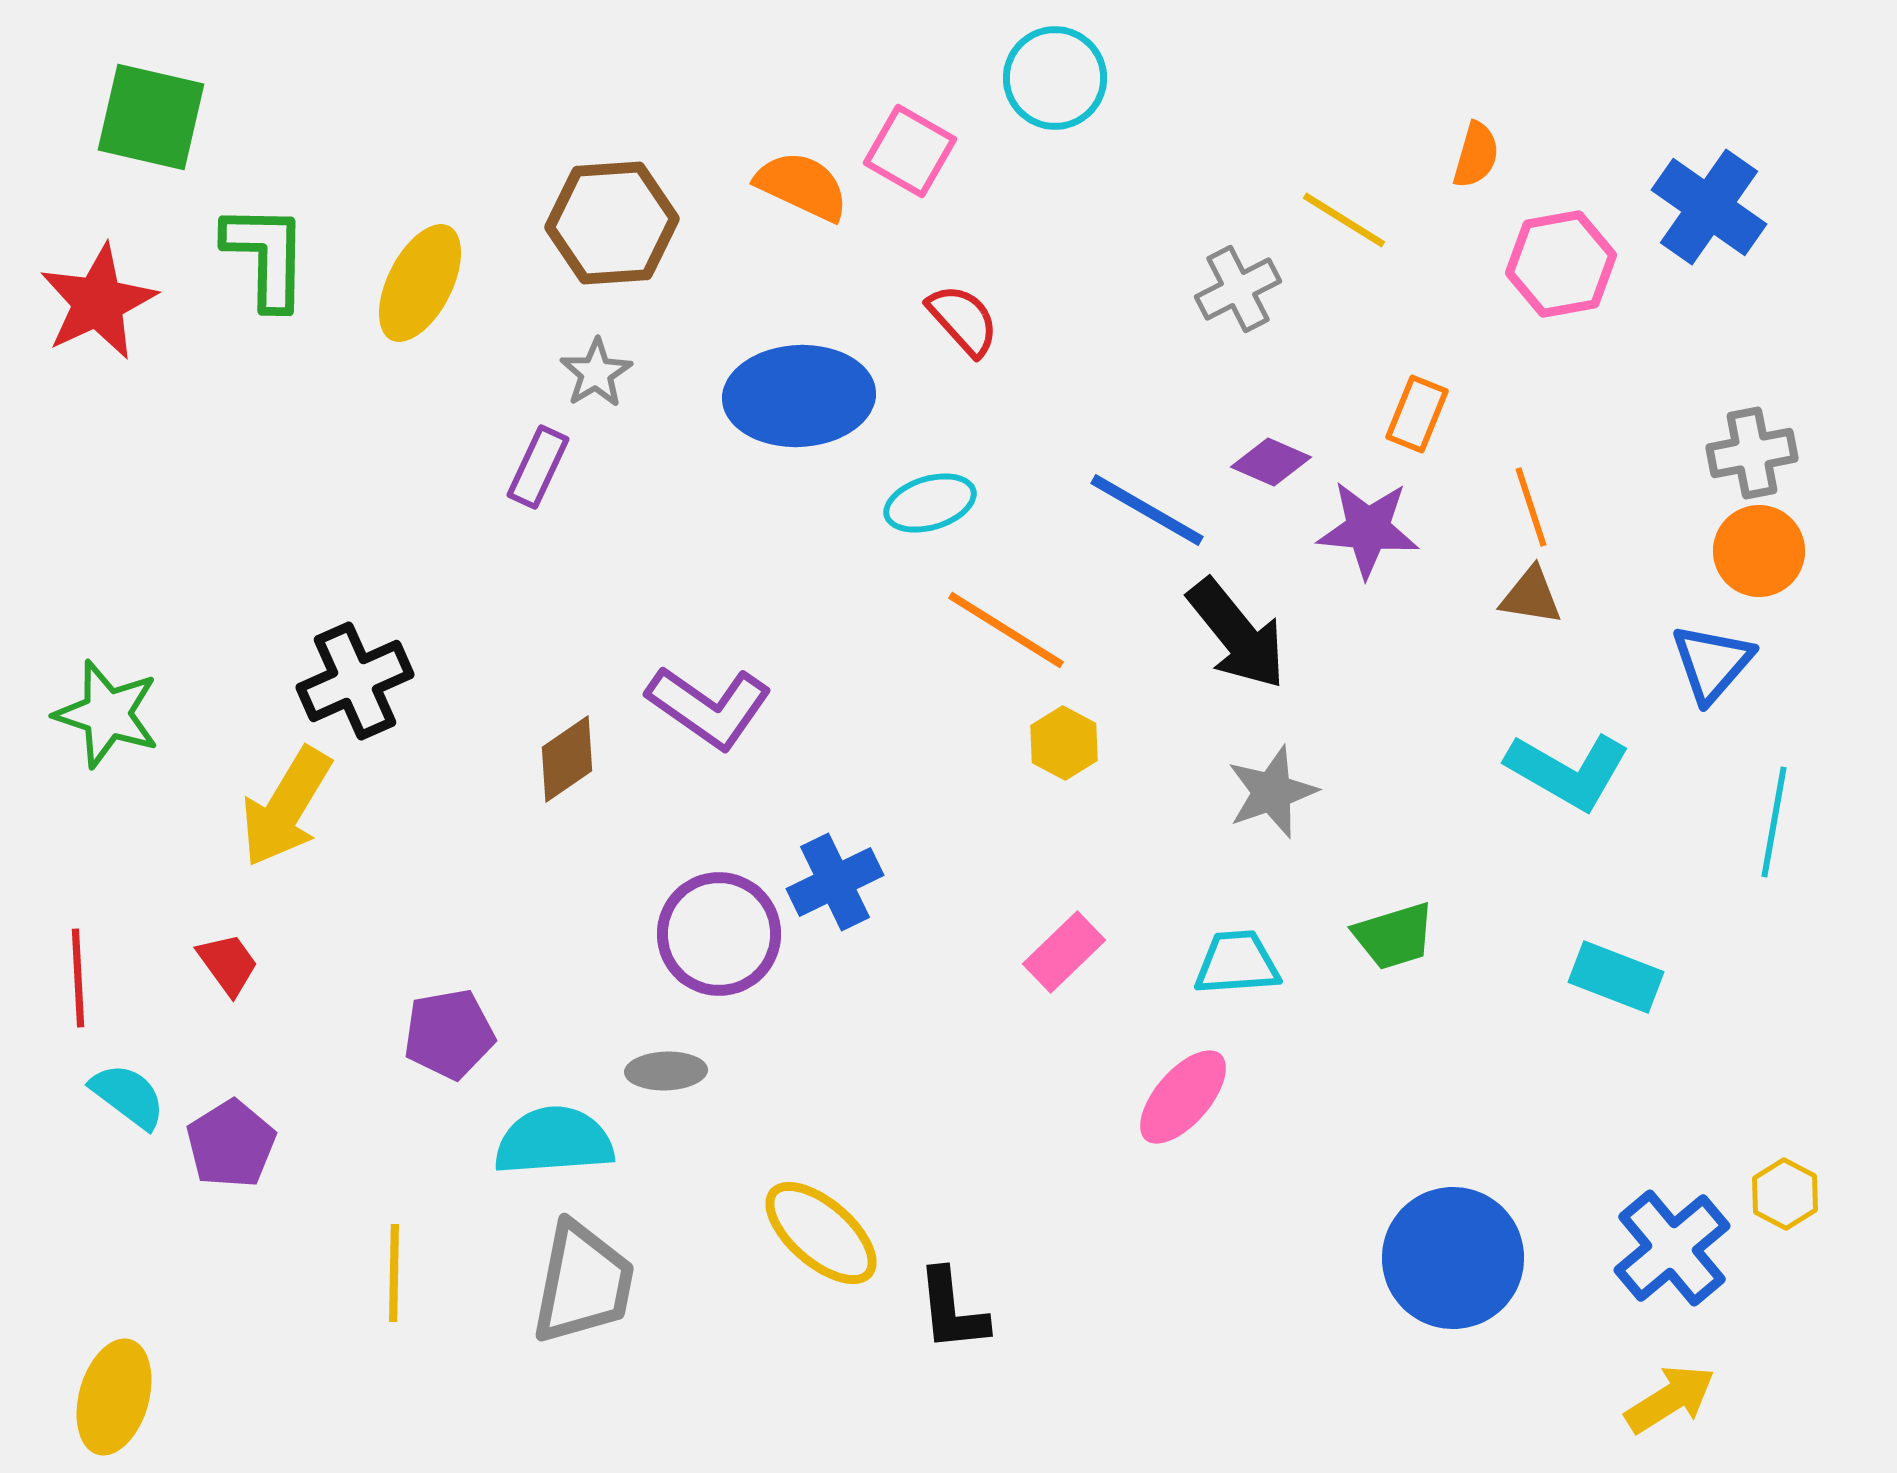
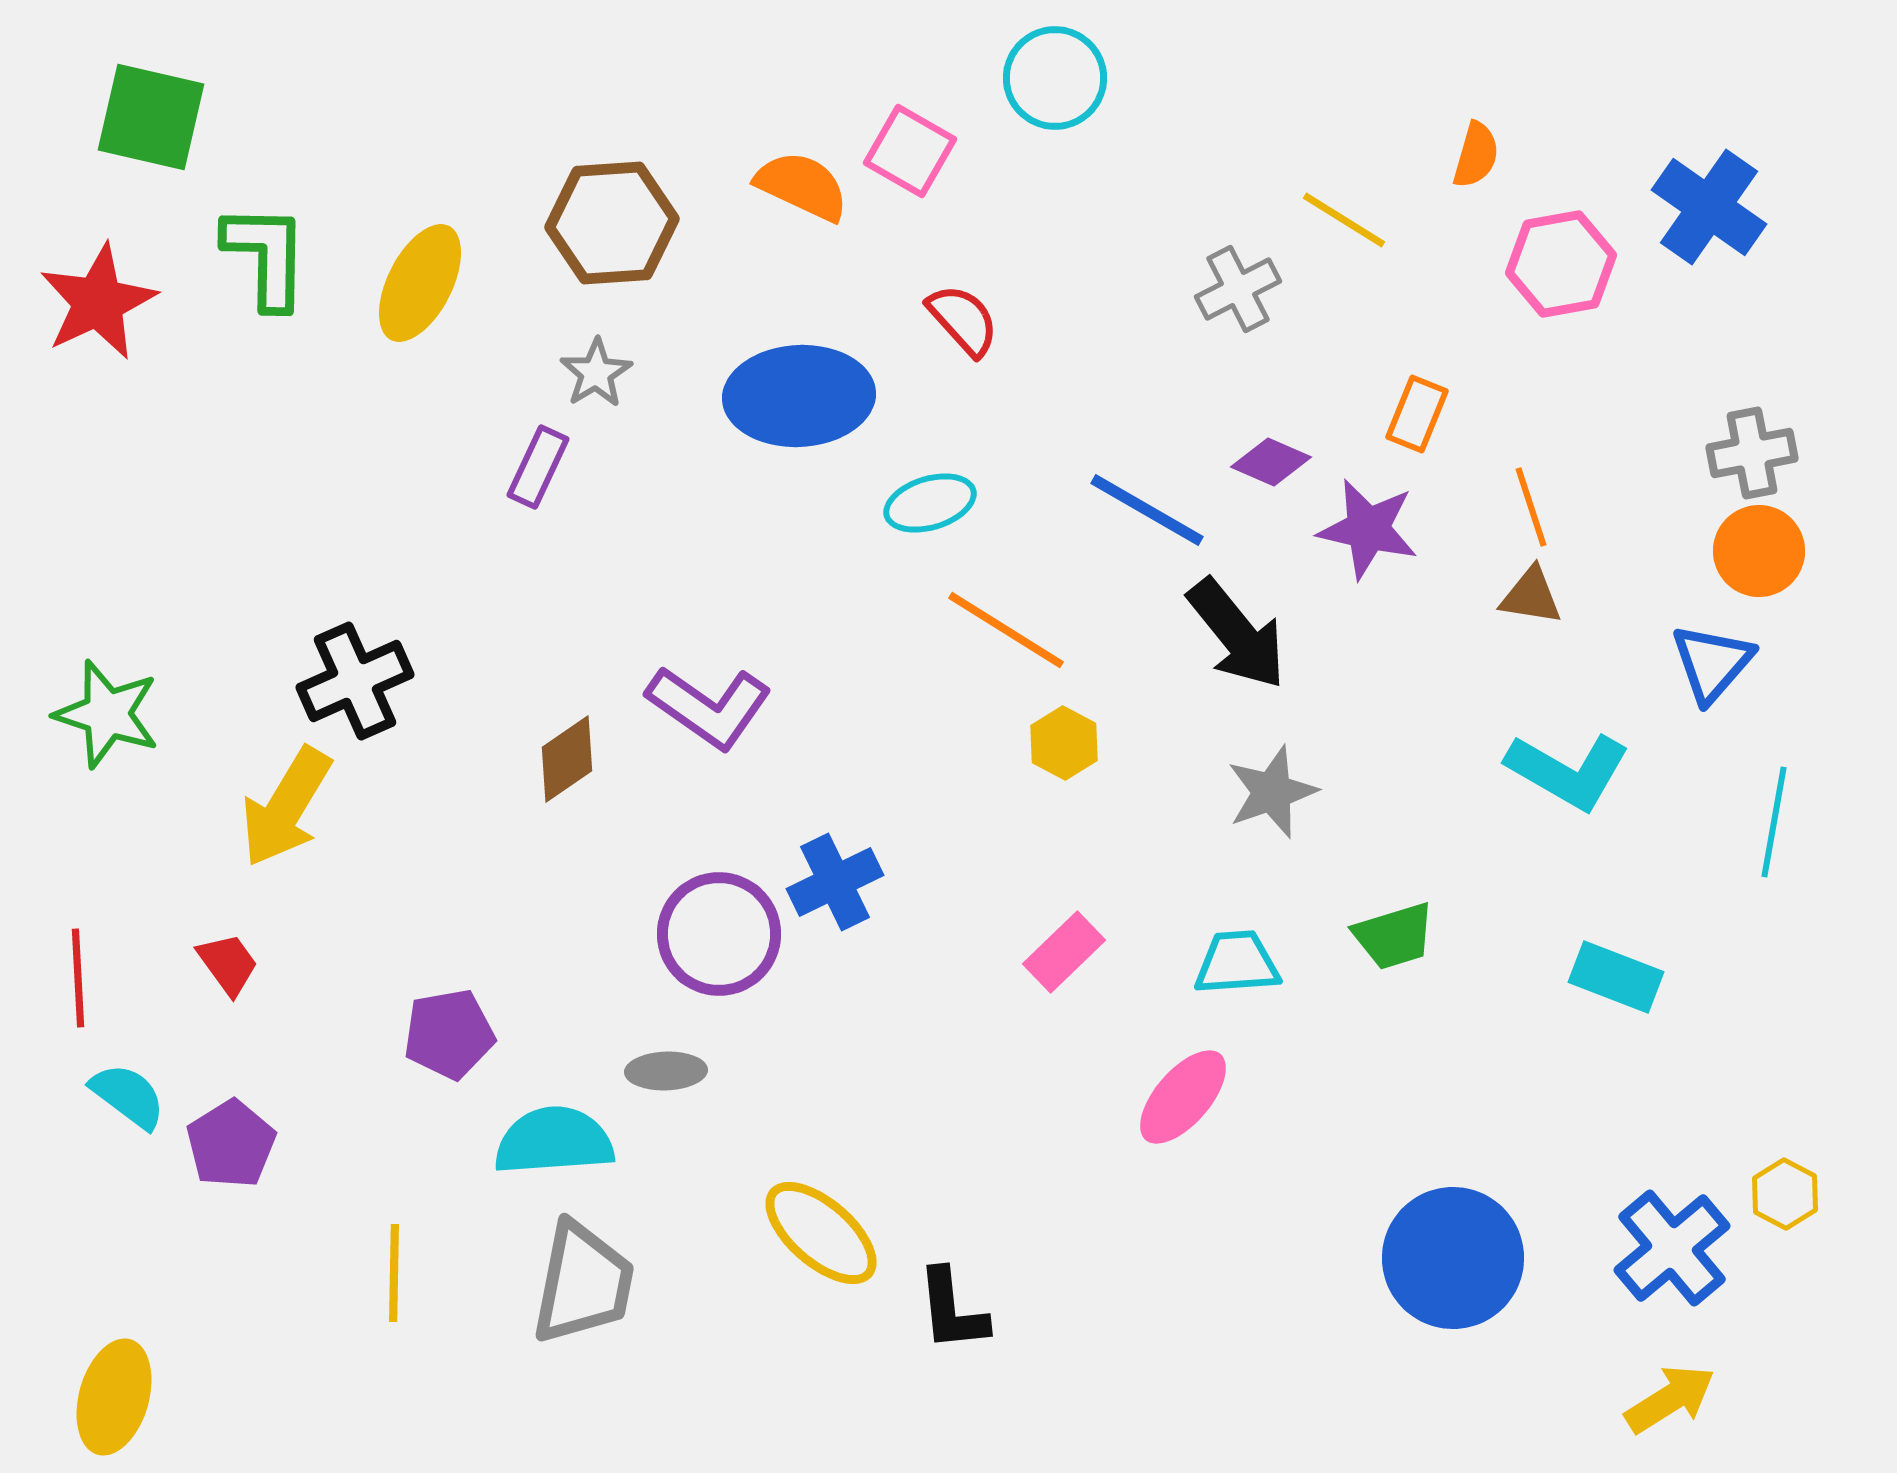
purple star at (1368, 529): rotated 8 degrees clockwise
